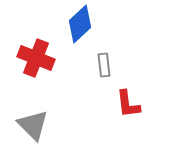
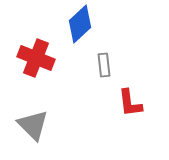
red L-shape: moved 2 px right, 1 px up
